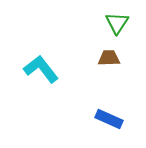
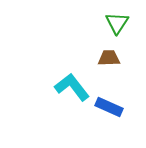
cyan L-shape: moved 31 px right, 18 px down
blue rectangle: moved 12 px up
